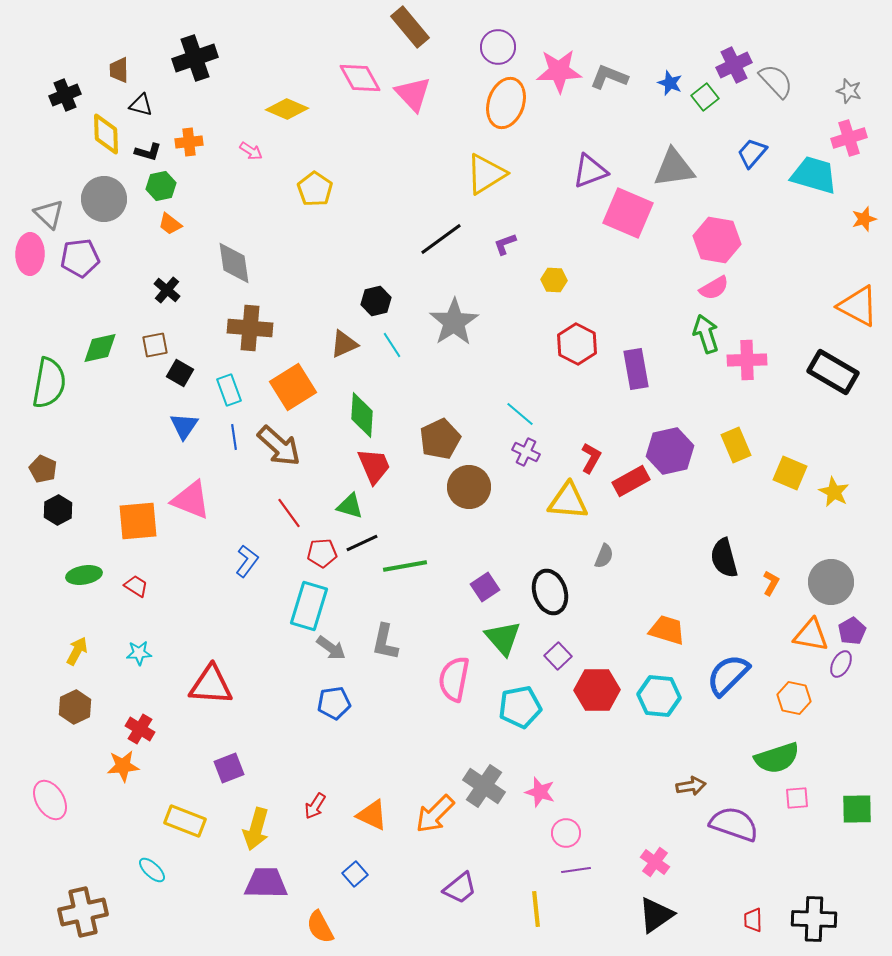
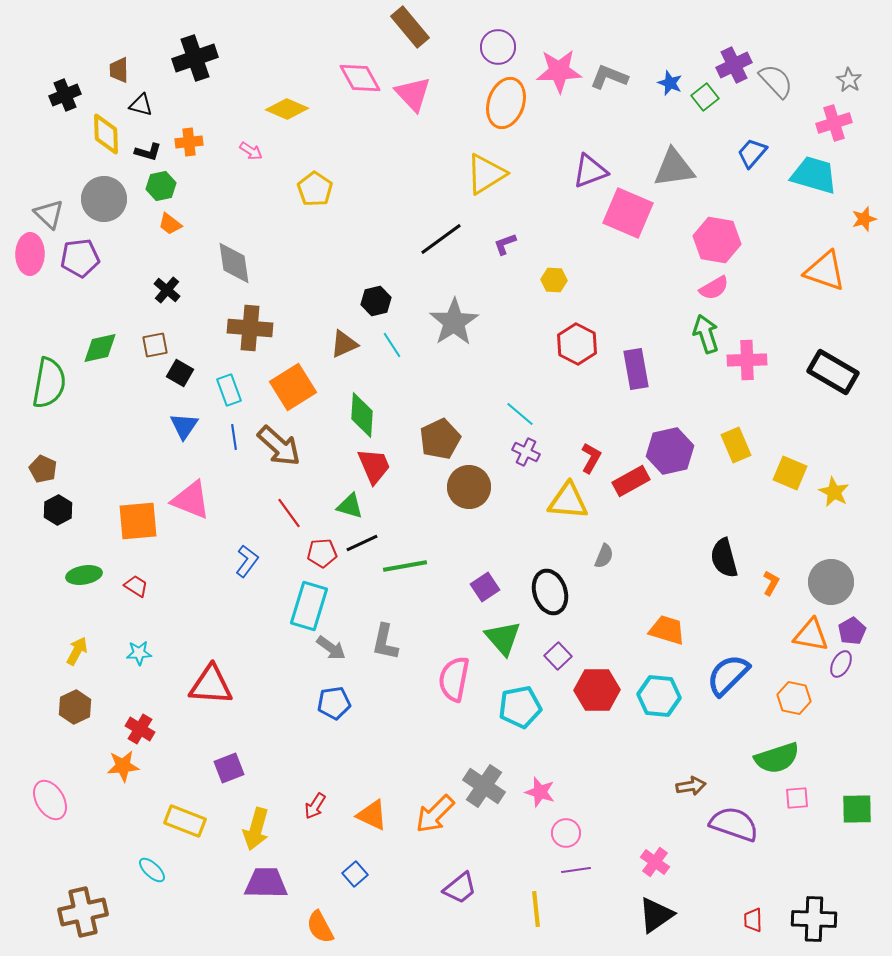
gray star at (849, 91): moved 11 px up; rotated 15 degrees clockwise
pink cross at (849, 138): moved 15 px left, 15 px up
orange triangle at (858, 306): moved 33 px left, 35 px up; rotated 9 degrees counterclockwise
